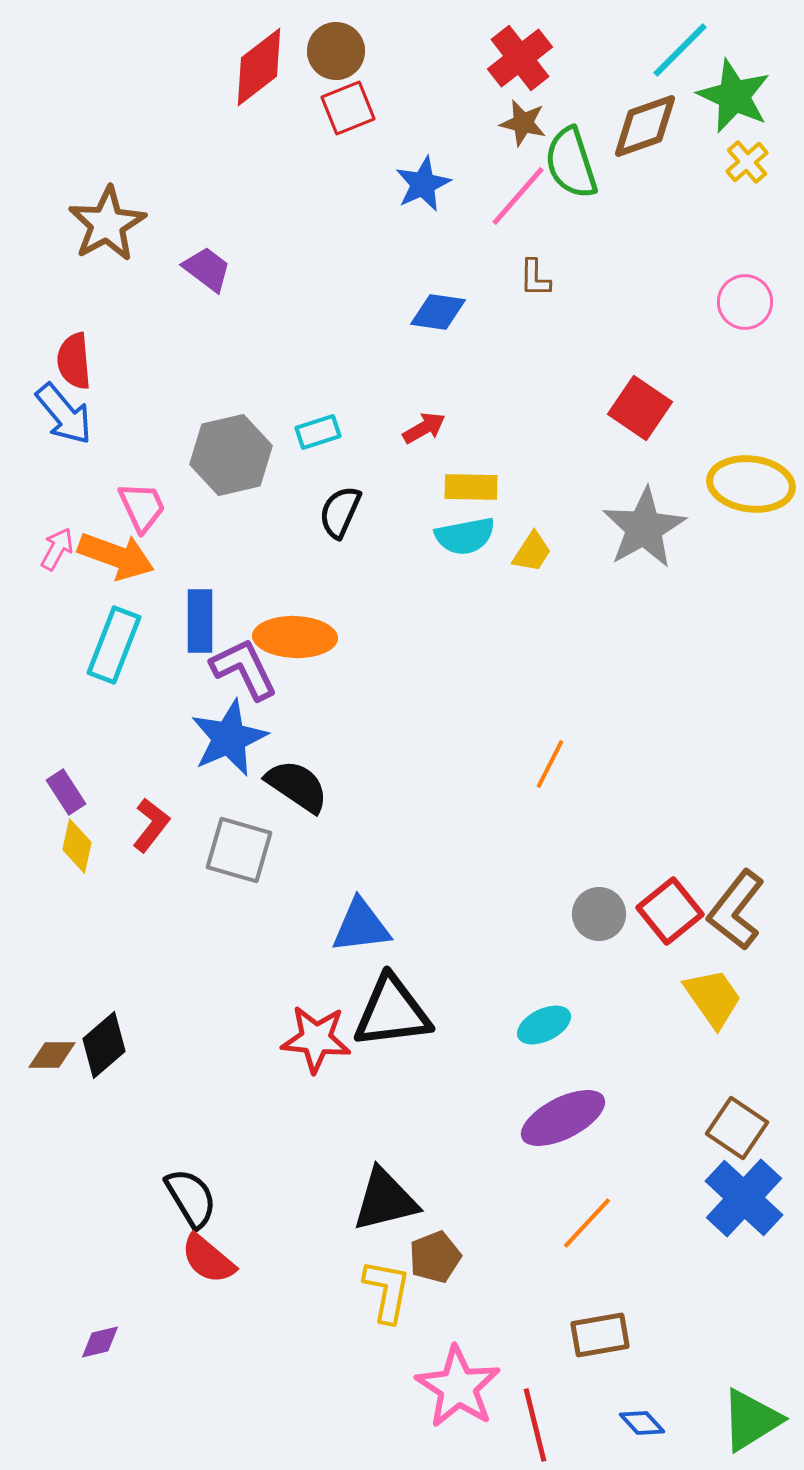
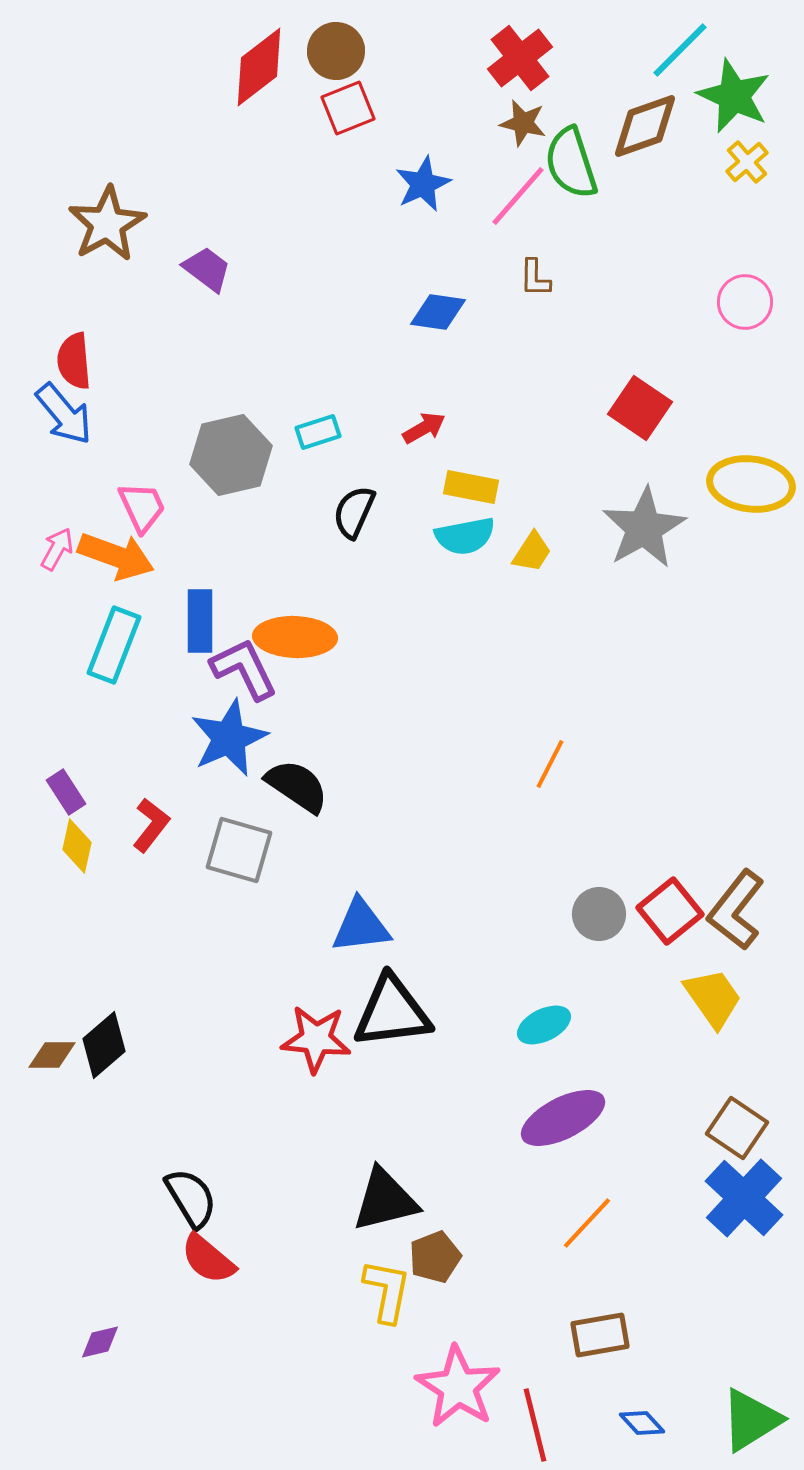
yellow rectangle at (471, 487): rotated 10 degrees clockwise
black semicircle at (340, 512): moved 14 px right
